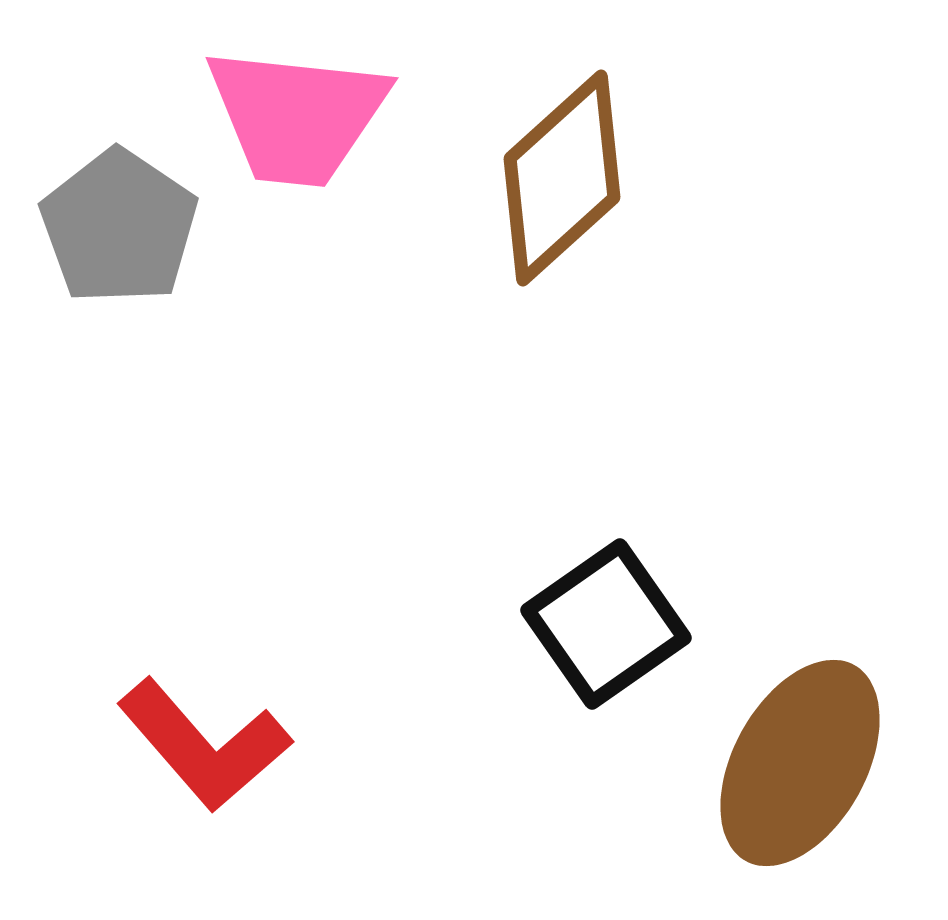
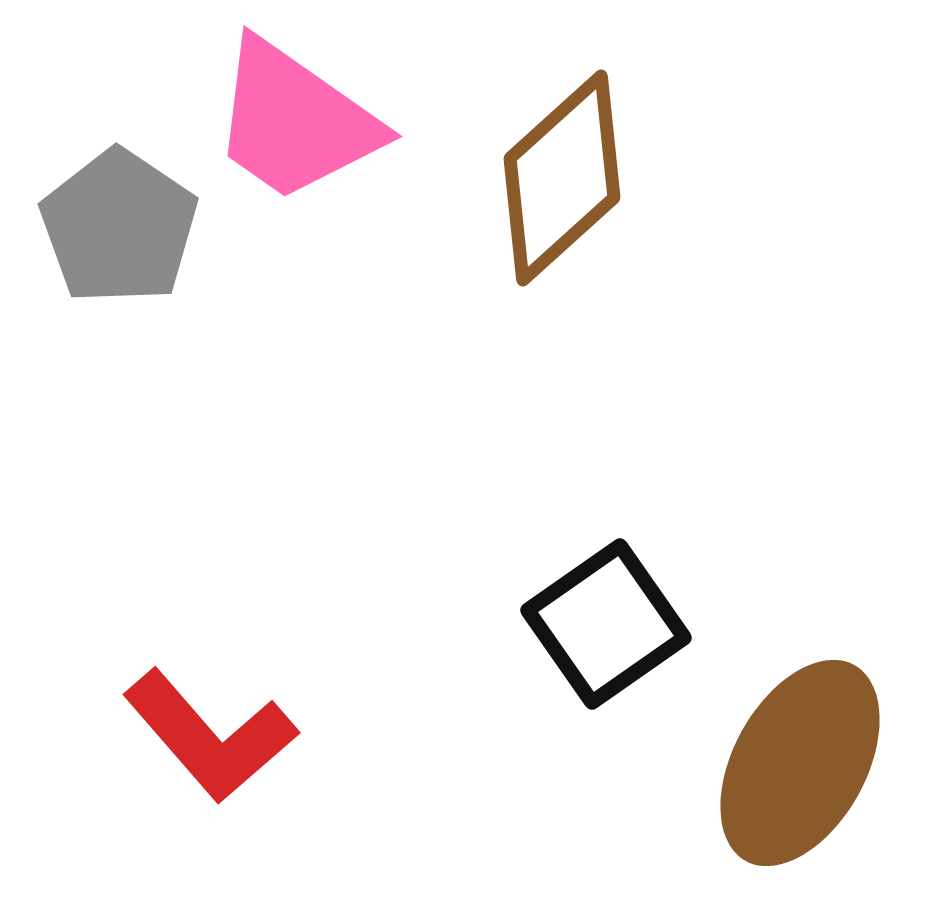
pink trapezoid: moved 2 px left, 5 px down; rotated 29 degrees clockwise
red L-shape: moved 6 px right, 9 px up
